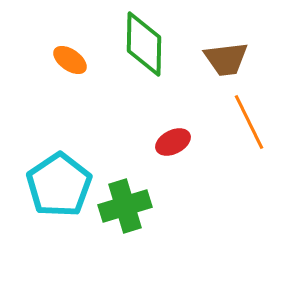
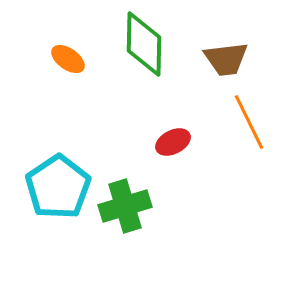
orange ellipse: moved 2 px left, 1 px up
cyan pentagon: moved 1 px left, 2 px down
